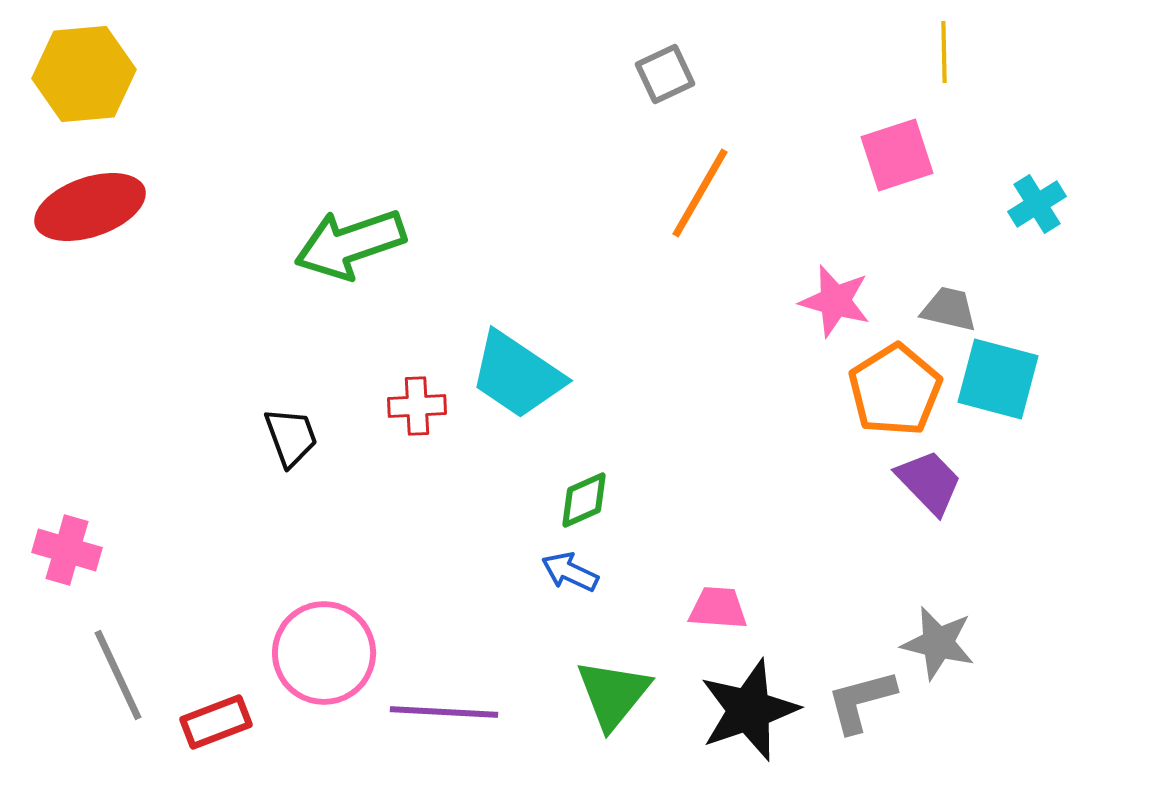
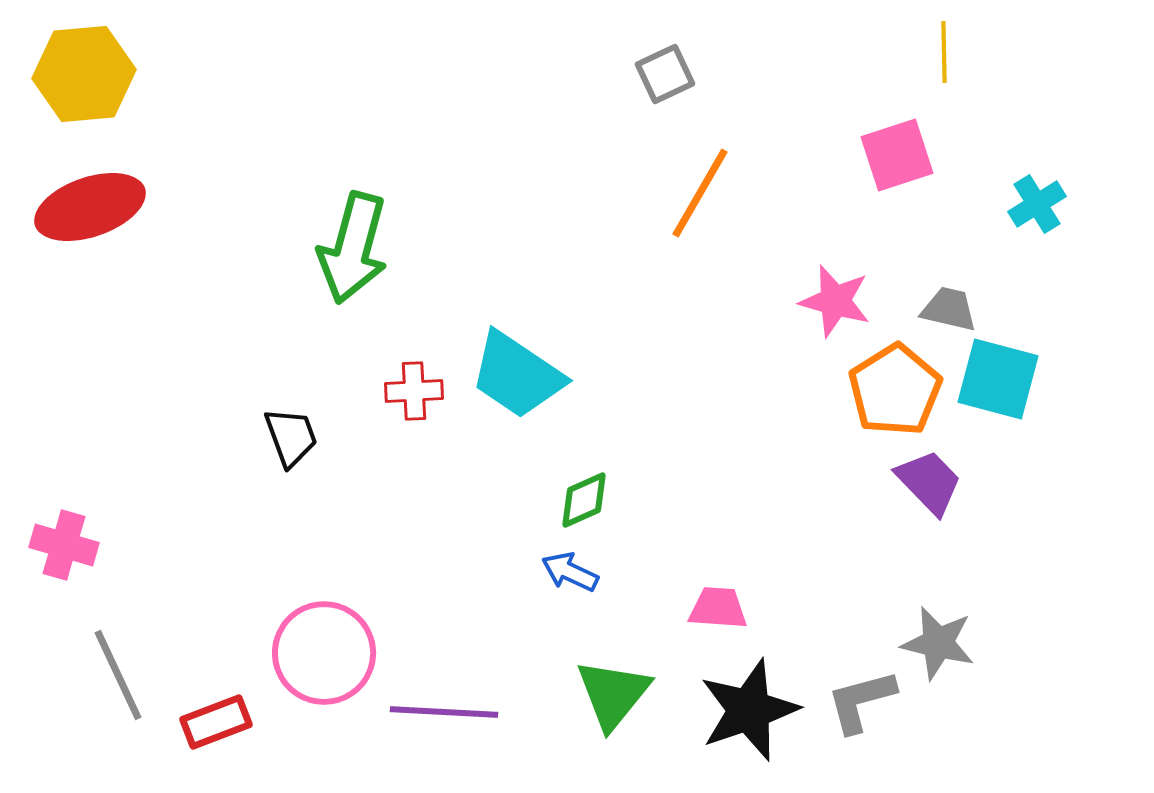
green arrow: moved 3 px right, 4 px down; rotated 56 degrees counterclockwise
red cross: moved 3 px left, 15 px up
pink cross: moved 3 px left, 5 px up
